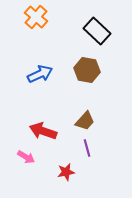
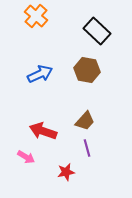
orange cross: moved 1 px up
